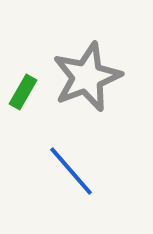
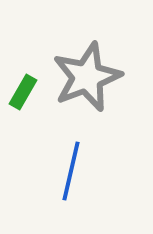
blue line: rotated 54 degrees clockwise
